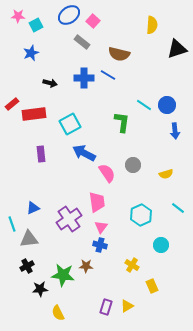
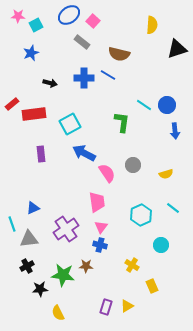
cyan line at (178, 208): moved 5 px left
purple cross at (69, 219): moved 3 px left, 10 px down
